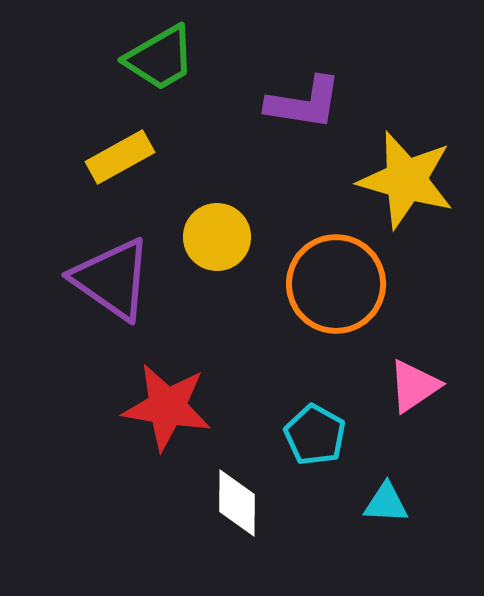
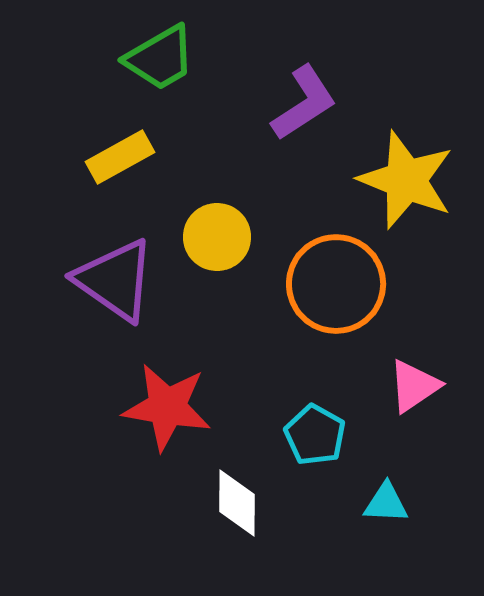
purple L-shape: rotated 42 degrees counterclockwise
yellow star: rotated 6 degrees clockwise
purple triangle: moved 3 px right, 1 px down
